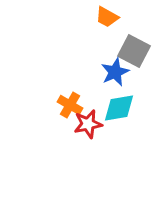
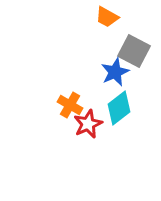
cyan diamond: rotated 28 degrees counterclockwise
red star: rotated 12 degrees counterclockwise
